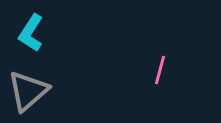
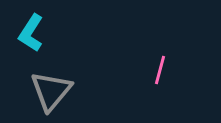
gray triangle: moved 23 px right; rotated 9 degrees counterclockwise
